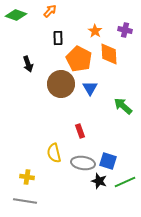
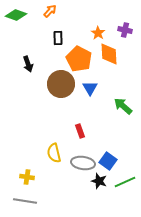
orange star: moved 3 px right, 2 px down
blue square: rotated 18 degrees clockwise
